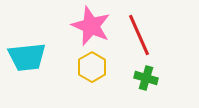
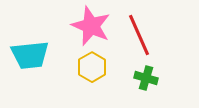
cyan trapezoid: moved 3 px right, 2 px up
